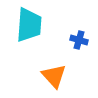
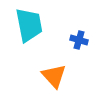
cyan trapezoid: rotated 15 degrees counterclockwise
